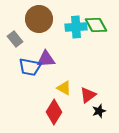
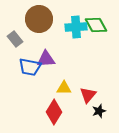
yellow triangle: rotated 28 degrees counterclockwise
red triangle: rotated 12 degrees counterclockwise
